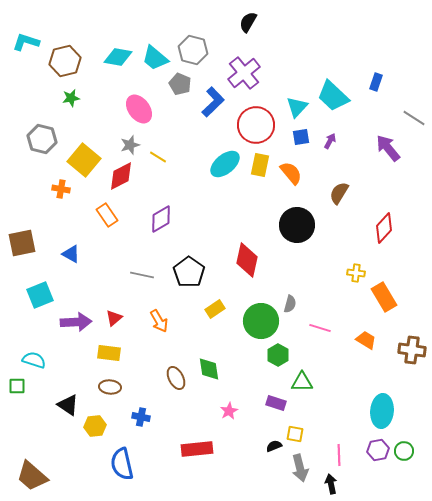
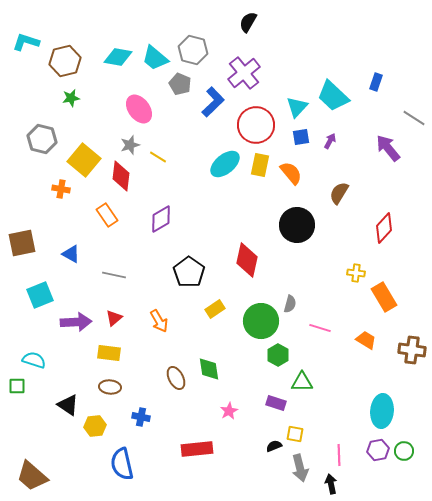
red diamond at (121, 176): rotated 56 degrees counterclockwise
gray line at (142, 275): moved 28 px left
